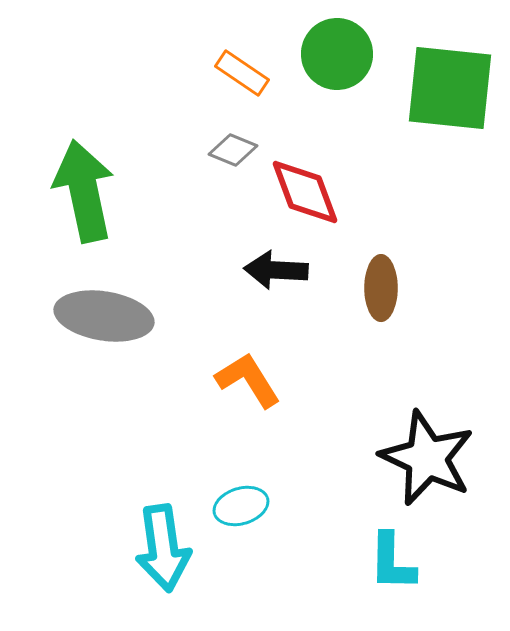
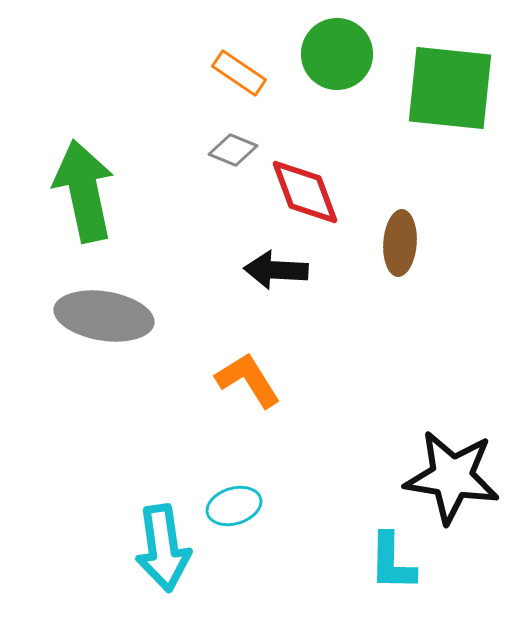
orange rectangle: moved 3 px left
brown ellipse: moved 19 px right, 45 px up; rotated 4 degrees clockwise
black star: moved 25 px right, 19 px down; rotated 16 degrees counterclockwise
cyan ellipse: moved 7 px left
